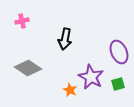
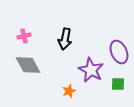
pink cross: moved 2 px right, 15 px down
gray diamond: moved 3 px up; rotated 28 degrees clockwise
purple star: moved 7 px up
green square: rotated 16 degrees clockwise
orange star: moved 1 px left, 1 px down; rotated 24 degrees clockwise
